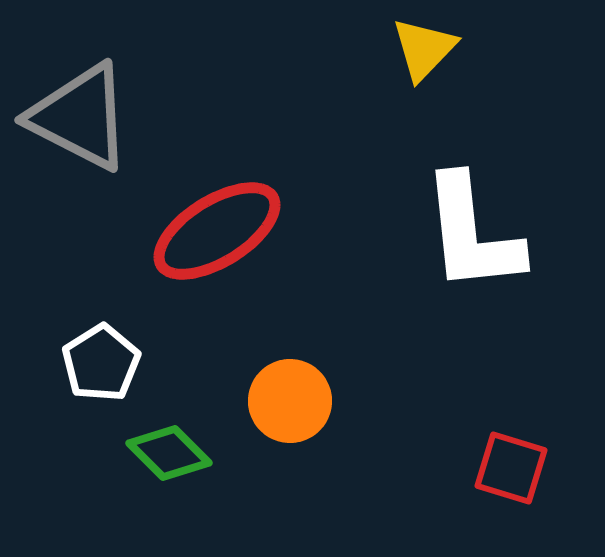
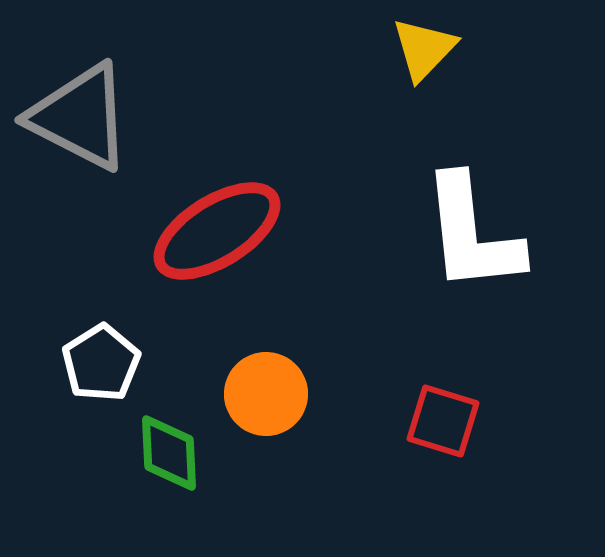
orange circle: moved 24 px left, 7 px up
green diamond: rotated 42 degrees clockwise
red square: moved 68 px left, 47 px up
